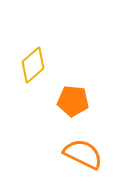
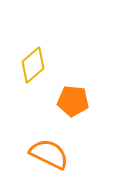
orange semicircle: moved 34 px left
